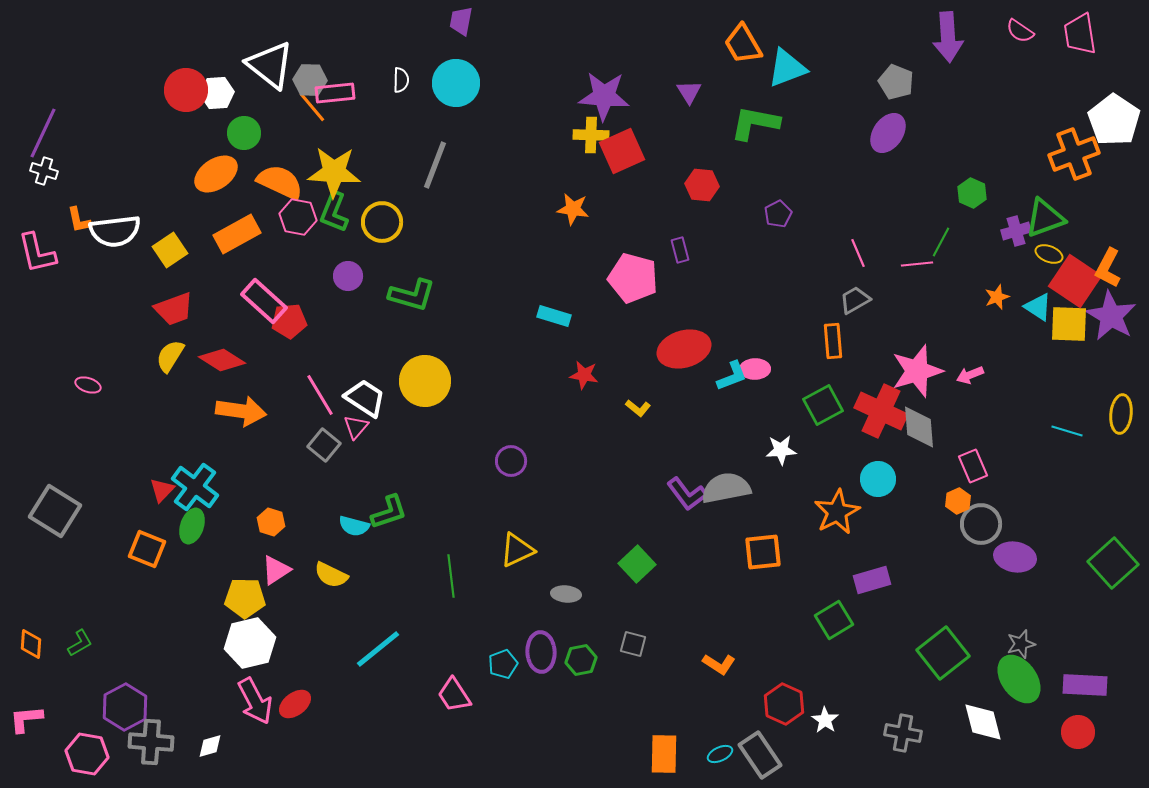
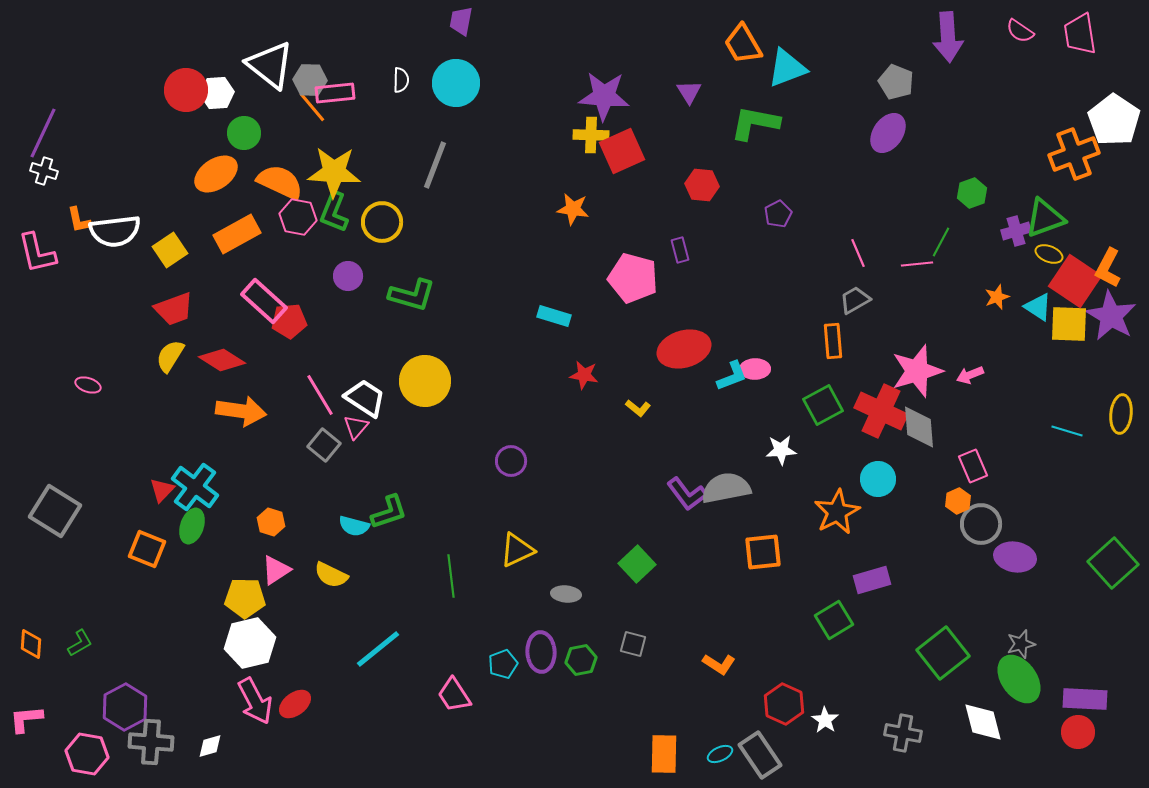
green hexagon at (972, 193): rotated 16 degrees clockwise
purple rectangle at (1085, 685): moved 14 px down
